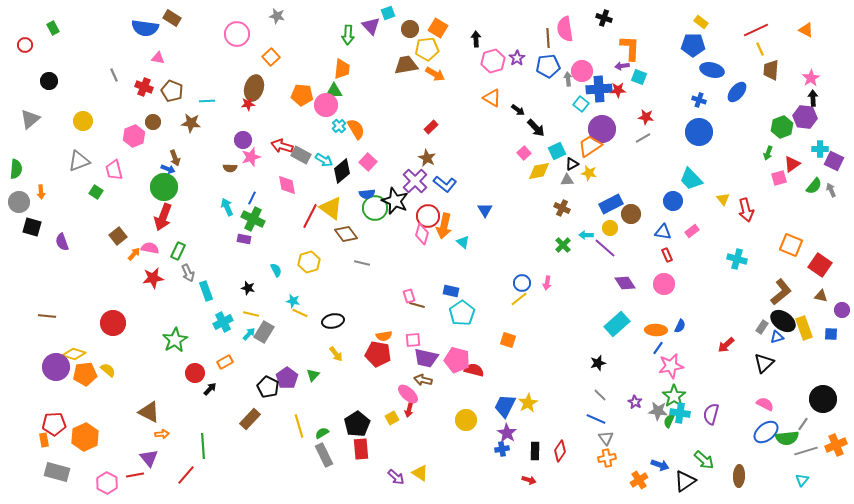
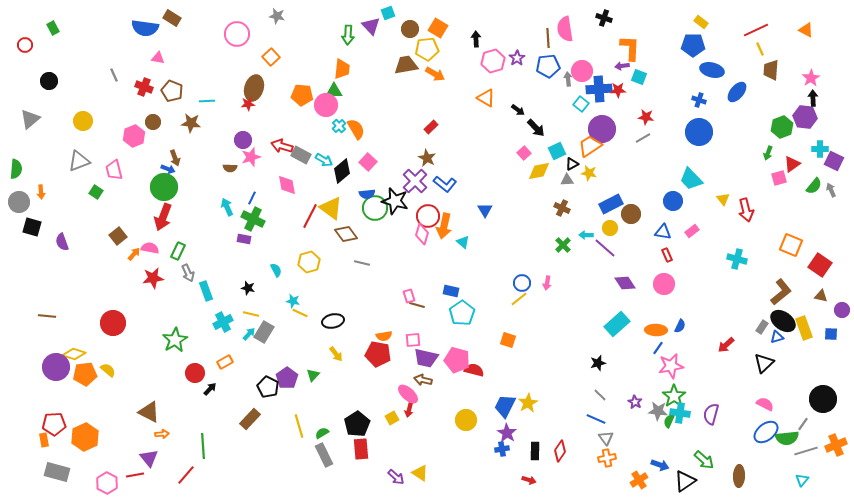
orange triangle at (492, 98): moved 6 px left
black star at (395, 201): rotated 8 degrees counterclockwise
